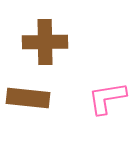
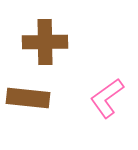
pink L-shape: rotated 27 degrees counterclockwise
